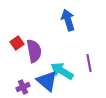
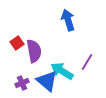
purple line: moved 2 px left, 1 px up; rotated 42 degrees clockwise
purple cross: moved 1 px left, 4 px up
